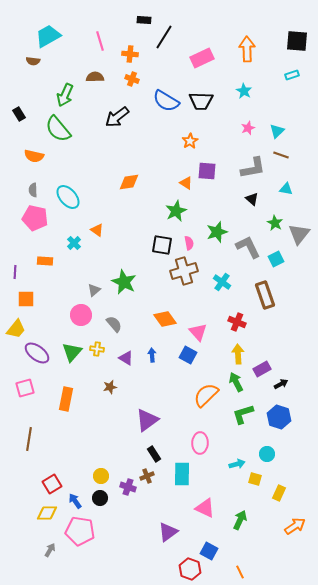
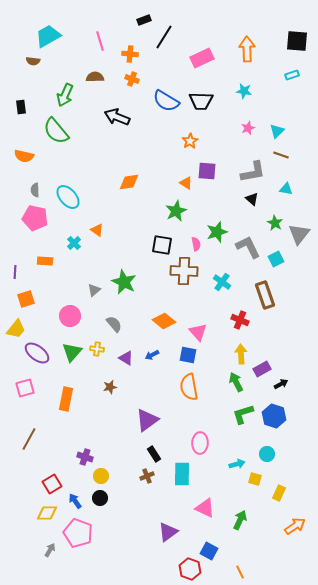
black rectangle at (144, 20): rotated 24 degrees counterclockwise
cyan star at (244, 91): rotated 21 degrees counterclockwise
black rectangle at (19, 114): moved 2 px right, 7 px up; rotated 24 degrees clockwise
black arrow at (117, 117): rotated 60 degrees clockwise
green semicircle at (58, 129): moved 2 px left, 2 px down
orange semicircle at (34, 156): moved 10 px left
gray L-shape at (253, 168): moved 4 px down
gray semicircle at (33, 190): moved 2 px right
pink semicircle at (189, 243): moved 7 px right, 1 px down
brown cross at (184, 271): rotated 20 degrees clockwise
orange square at (26, 299): rotated 18 degrees counterclockwise
pink circle at (81, 315): moved 11 px left, 1 px down
orange diamond at (165, 319): moved 1 px left, 2 px down; rotated 15 degrees counterclockwise
red cross at (237, 322): moved 3 px right, 2 px up
yellow arrow at (238, 354): moved 3 px right
blue arrow at (152, 355): rotated 112 degrees counterclockwise
blue square at (188, 355): rotated 18 degrees counterclockwise
orange semicircle at (206, 395): moved 17 px left, 8 px up; rotated 56 degrees counterclockwise
blue hexagon at (279, 417): moved 5 px left, 1 px up
brown line at (29, 439): rotated 20 degrees clockwise
purple cross at (128, 487): moved 43 px left, 30 px up
pink pentagon at (80, 531): moved 2 px left, 2 px down; rotated 12 degrees clockwise
